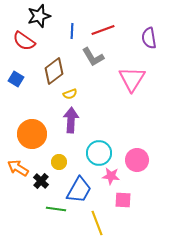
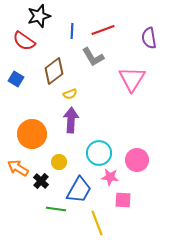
pink star: moved 1 px left, 1 px down
